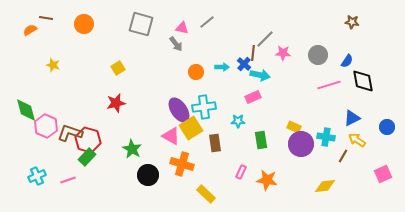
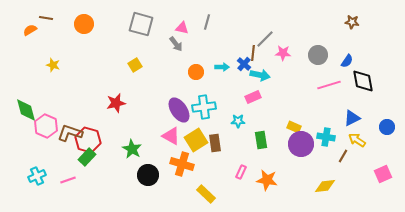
gray line at (207, 22): rotated 35 degrees counterclockwise
yellow square at (118, 68): moved 17 px right, 3 px up
yellow square at (191, 128): moved 5 px right, 12 px down
